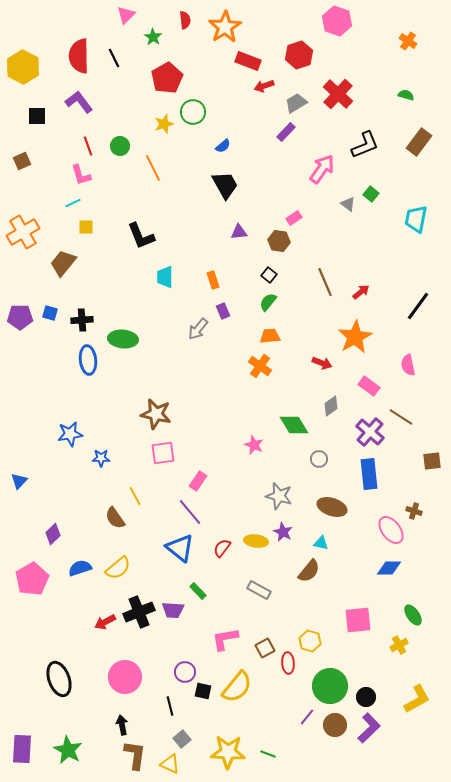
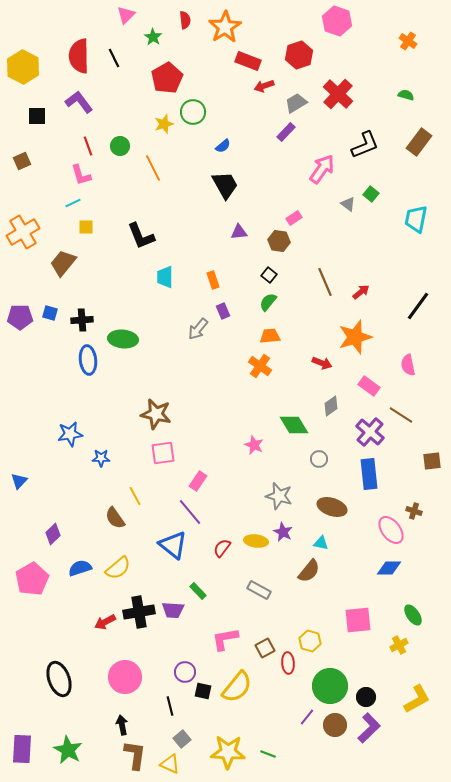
orange star at (355, 337): rotated 12 degrees clockwise
brown line at (401, 417): moved 2 px up
blue triangle at (180, 548): moved 7 px left, 3 px up
black cross at (139, 612): rotated 12 degrees clockwise
